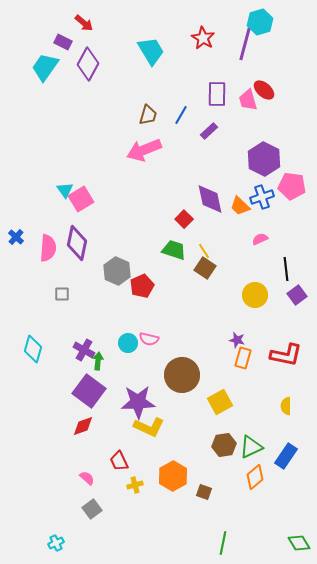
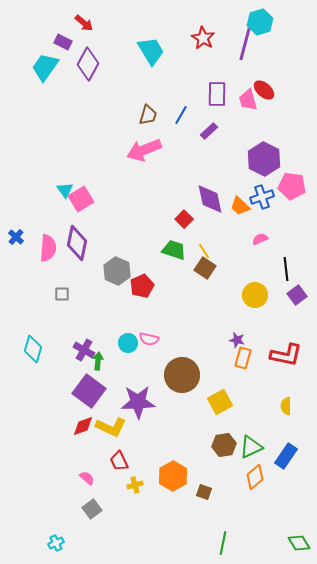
yellow L-shape at (149, 427): moved 38 px left
